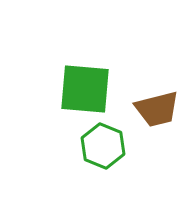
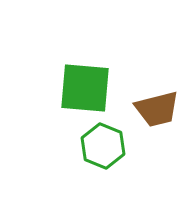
green square: moved 1 px up
